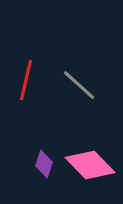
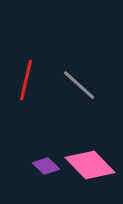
purple diamond: moved 2 px right, 2 px down; rotated 64 degrees counterclockwise
